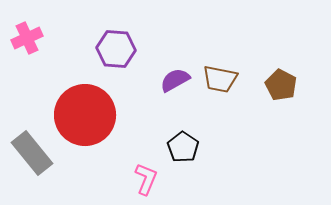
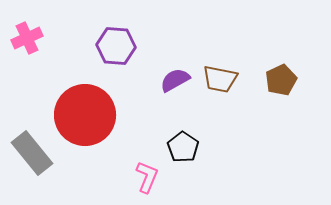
purple hexagon: moved 3 px up
brown pentagon: moved 5 px up; rotated 20 degrees clockwise
pink L-shape: moved 1 px right, 2 px up
